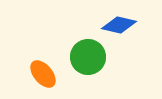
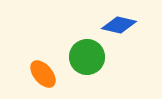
green circle: moved 1 px left
